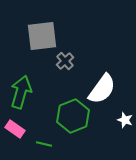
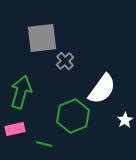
gray square: moved 2 px down
white star: rotated 21 degrees clockwise
pink rectangle: rotated 48 degrees counterclockwise
